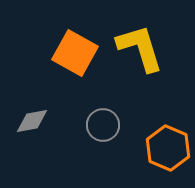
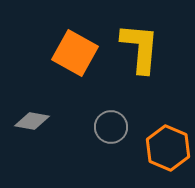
yellow L-shape: rotated 22 degrees clockwise
gray diamond: rotated 20 degrees clockwise
gray circle: moved 8 px right, 2 px down
